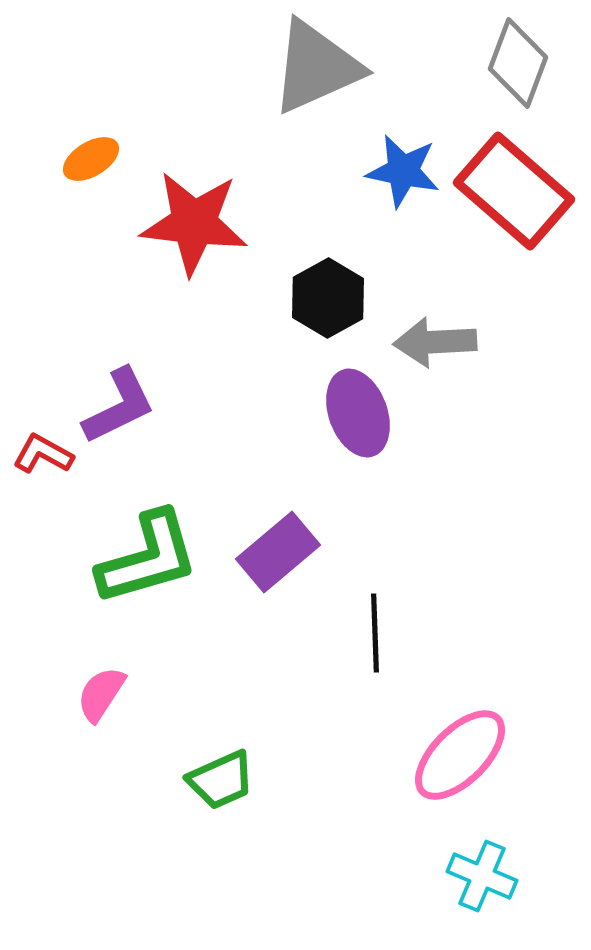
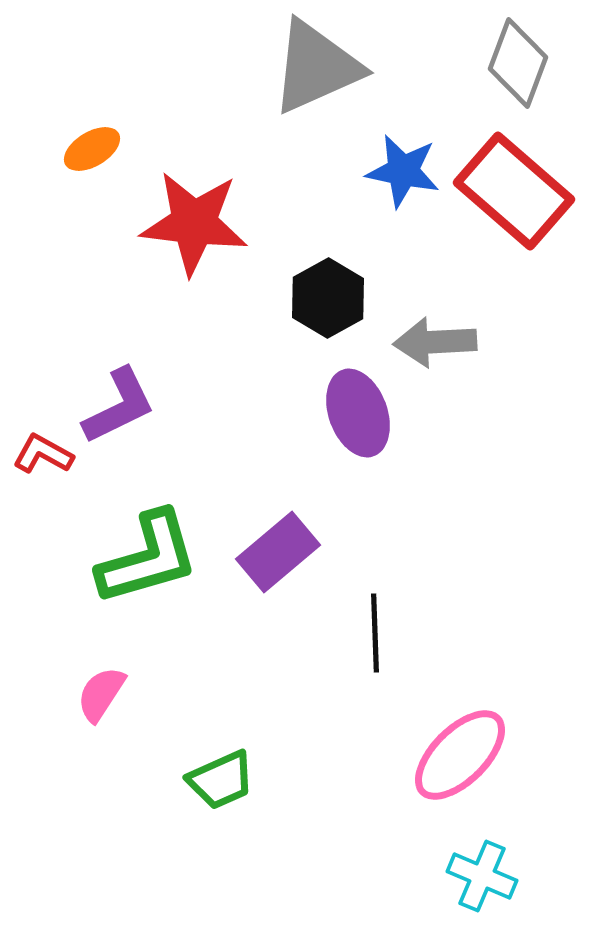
orange ellipse: moved 1 px right, 10 px up
